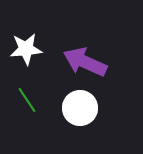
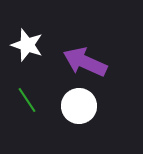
white star: moved 1 px right, 4 px up; rotated 24 degrees clockwise
white circle: moved 1 px left, 2 px up
